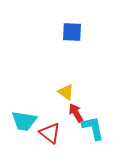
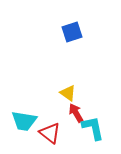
blue square: rotated 20 degrees counterclockwise
yellow triangle: moved 2 px right, 1 px down
